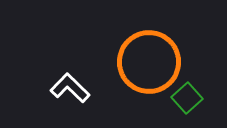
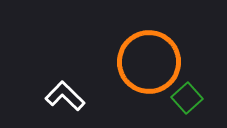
white L-shape: moved 5 px left, 8 px down
